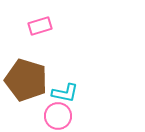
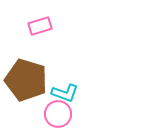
cyan L-shape: rotated 8 degrees clockwise
pink circle: moved 2 px up
